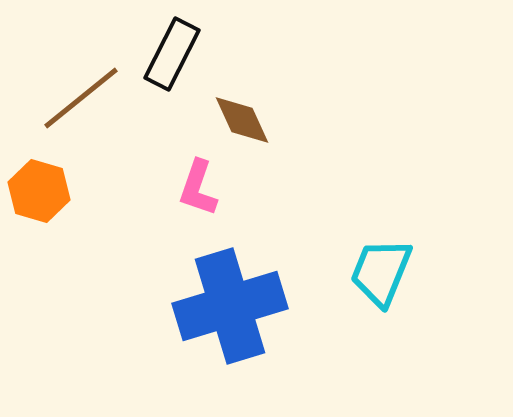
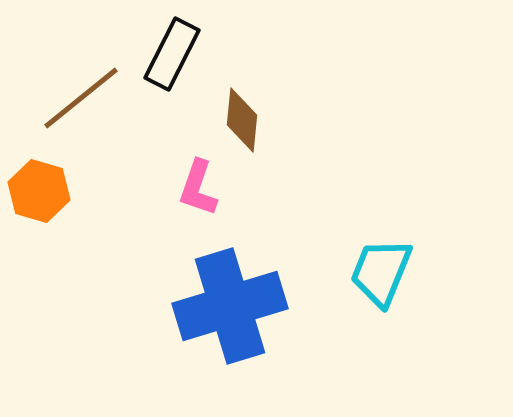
brown diamond: rotated 30 degrees clockwise
